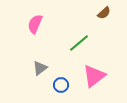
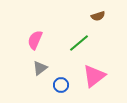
brown semicircle: moved 6 px left, 3 px down; rotated 24 degrees clockwise
pink semicircle: moved 16 px down
